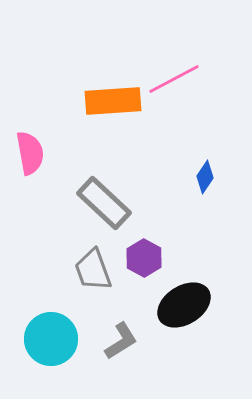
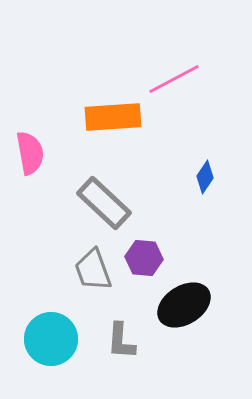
orange rectangle: moved 16 px down
purple hexagon: rotated 24 degrees counterclockwise
gray L-shape: rotated 126 degrees clockwise
